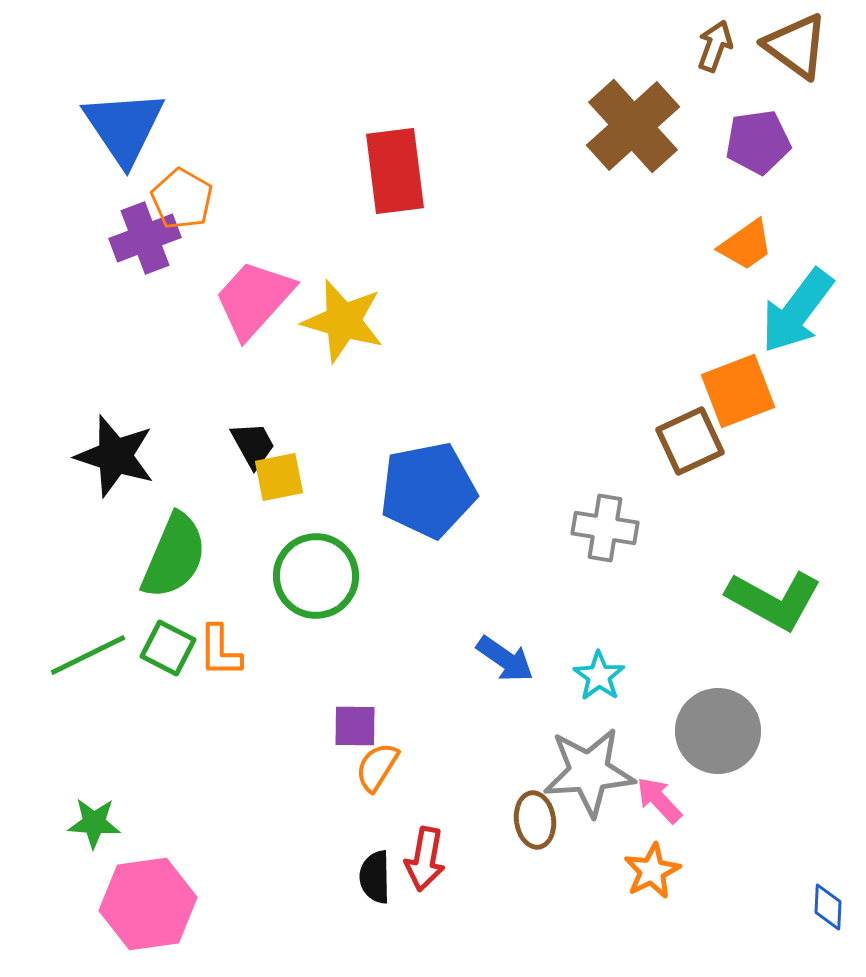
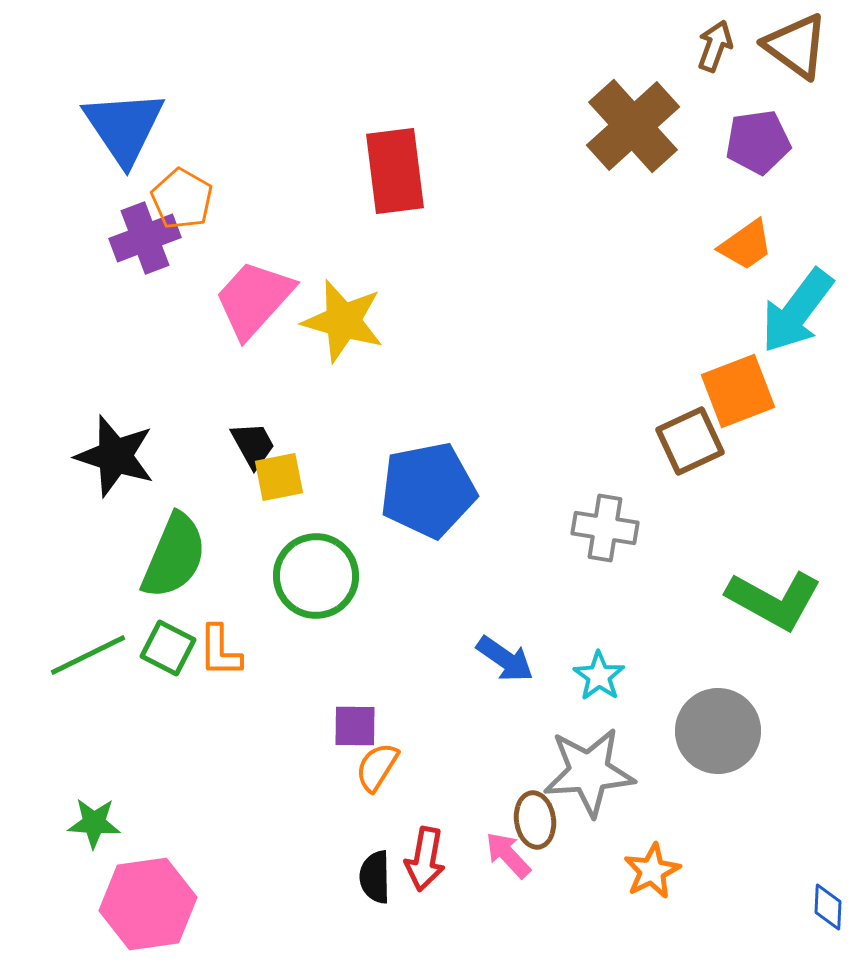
pink arrow: moved 151 px left, 55 px down
